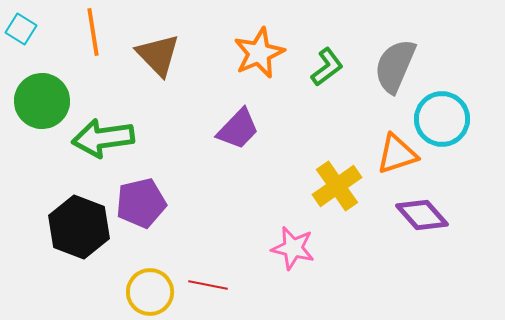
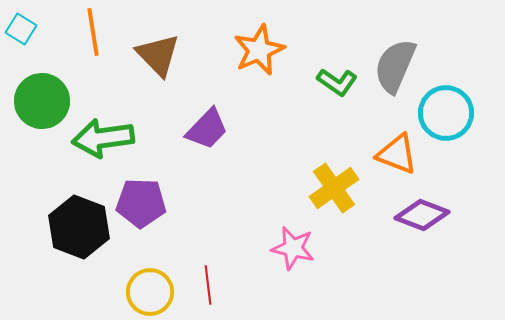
orange star: moved 3 px up
green L-shape: moved 10 px right, 15 px down; rotated 72 degrees clockwise
cyan circle: moved 4 px right, 6 px up
purple trapezoid: moved 31 px left
orange triangle: rotated 39 degrees clockwise
yellow cross: moved 3 px left, 2 px down
purple pentagon: rotated 15 degrees clockwise
purple diamond: rotated 28 degrees counterclockwise
red line: rotated 72 degrees clockwise
